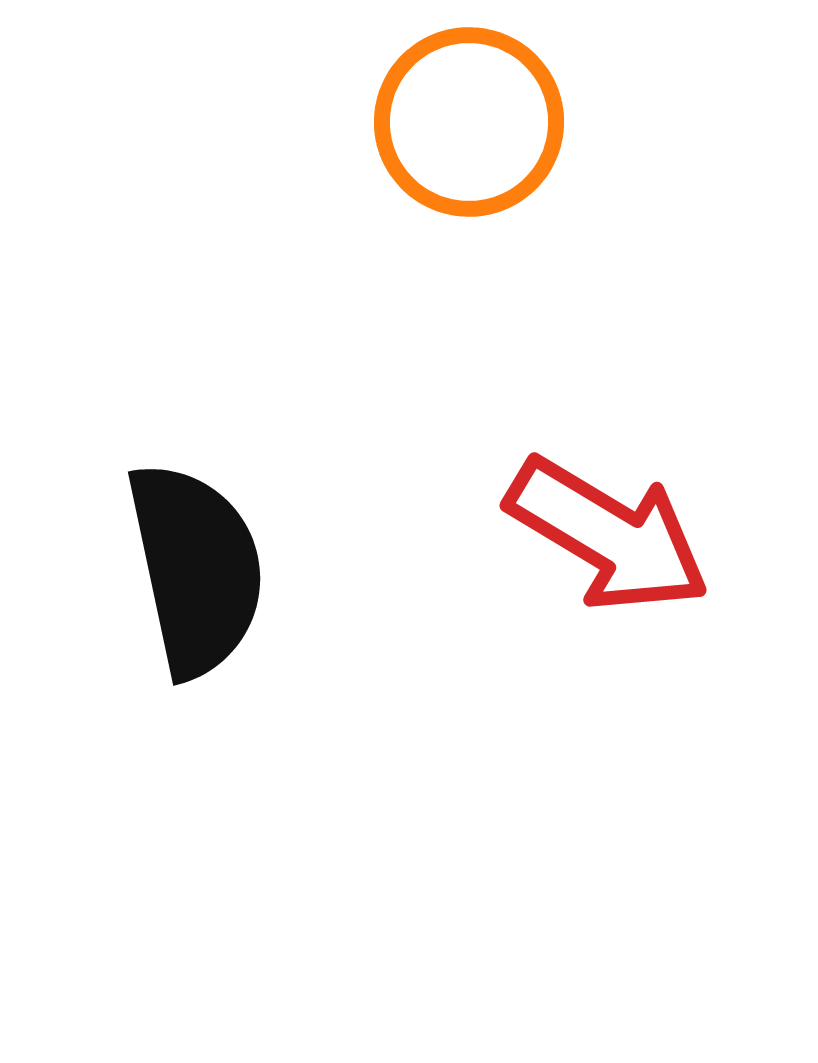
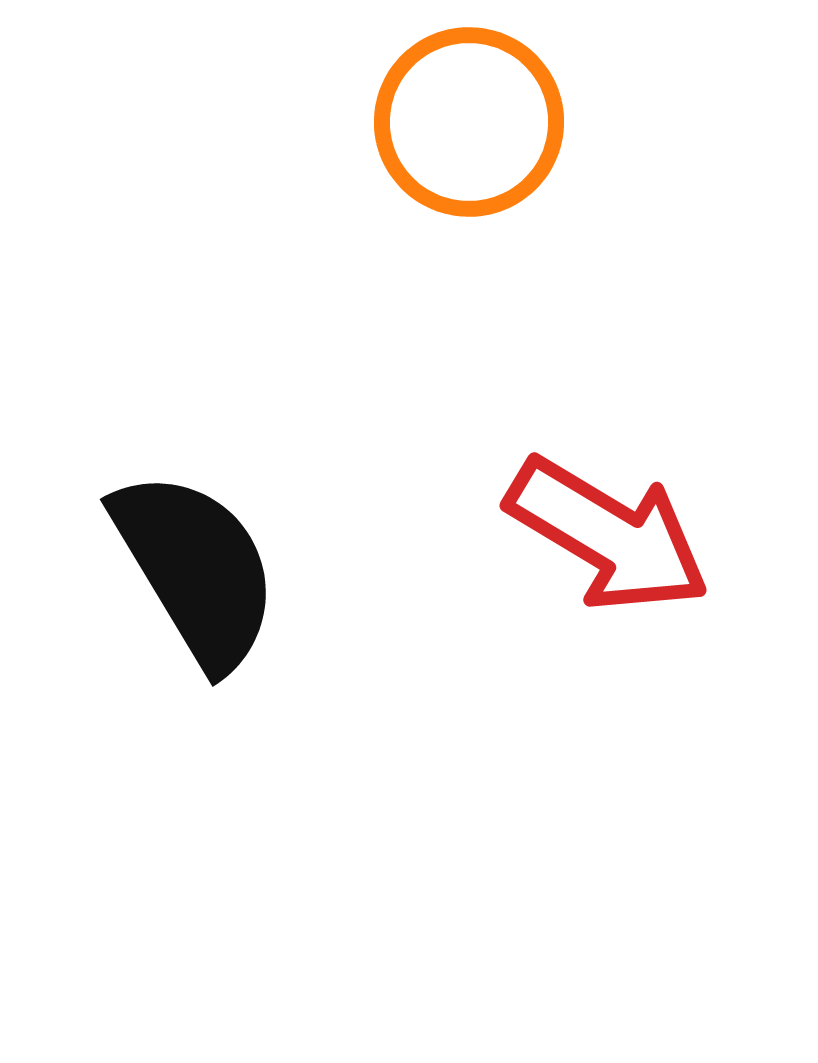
black semicircle: rotated 19 degrees counterclockwise
